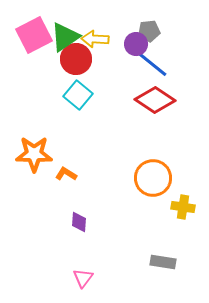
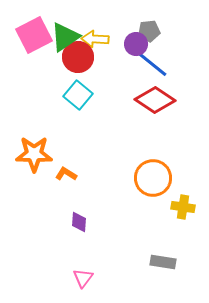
red circle: moved 2 px right, 2 px up
